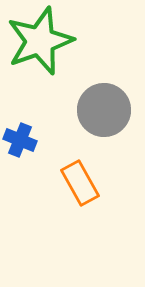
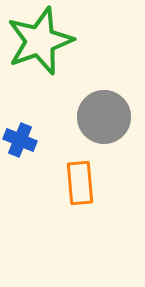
gray circle: moved 7 px down
orange rectangle: rotated 24 degrees clockwise
